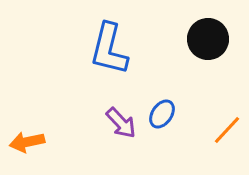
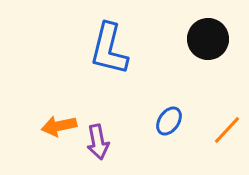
blue ellipse: moved 7 px right, 7 px down
purple arrow: moved 23 px left, 19 px down; rotated 32 degrees clockwise
orange arrow: moved 32 px right, 16 px up
